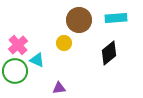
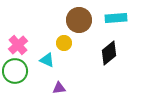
cyan triangle: moved 10 px right
